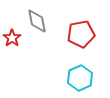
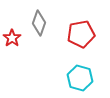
gray diamond: moved 2 px right, 2 px down; rotated 30 degrees clockwise
cyan hexagon: rotated 20 degrees counterclockwise
